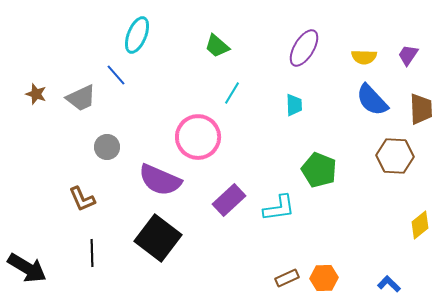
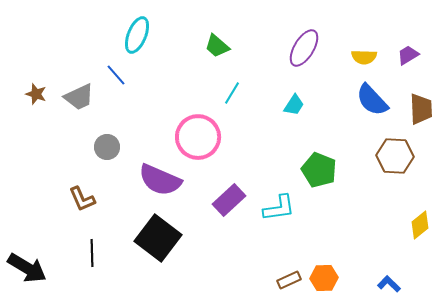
purple trapezoid: rotated 25 degrees clockwise
gray trapezoid: moved 2 px left, 1 px up
cyan trapezoid: rotated 35 degrees clockwise
brown rectangle: moved 2 px right, 2 px down
